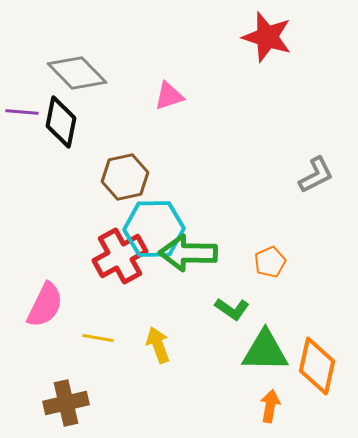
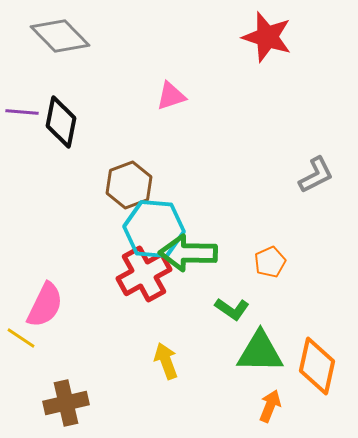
gray diamond: moved 17 px left, 37 px up
pink triangle: moved 2 px right
brown hexagon: moved 4 px right, 8 px down; rotated 9 degrees counterclockwise
cyan hexagon: rotated 6 degrees clockwise
red cross: moved 24 px right, 18 px down
yellow line: moved 77 px left; rotated 24 degrees clockwise
yellow arrow: moved 8 px right, 16 px down
green triangle: moved 5 px left, 1 px down
orange arrow: rotated 12 degrees clockwise
